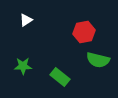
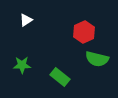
red hexagon: rotated 15 degrees counterclockwise
green semicircle: moved 1 px left, 1 px up
green star: moved 1 px left, 1 px up
